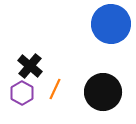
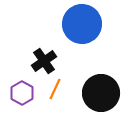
blue circle: moved 29 px left
black cross: moved 14 px right, 5 px up; rotated 15 degrees clockwise
black circle: moved 2 px left, 1 px down
